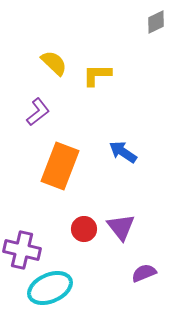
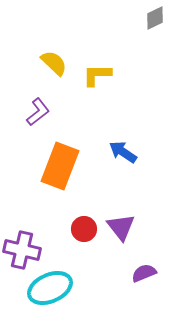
gray diamond: moved 1 px left, 4 px up
